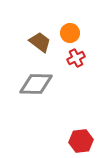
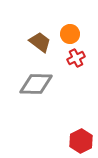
orange circle: moved 1 px down
red hexagon: rotated 20 degrees counterclockwise
